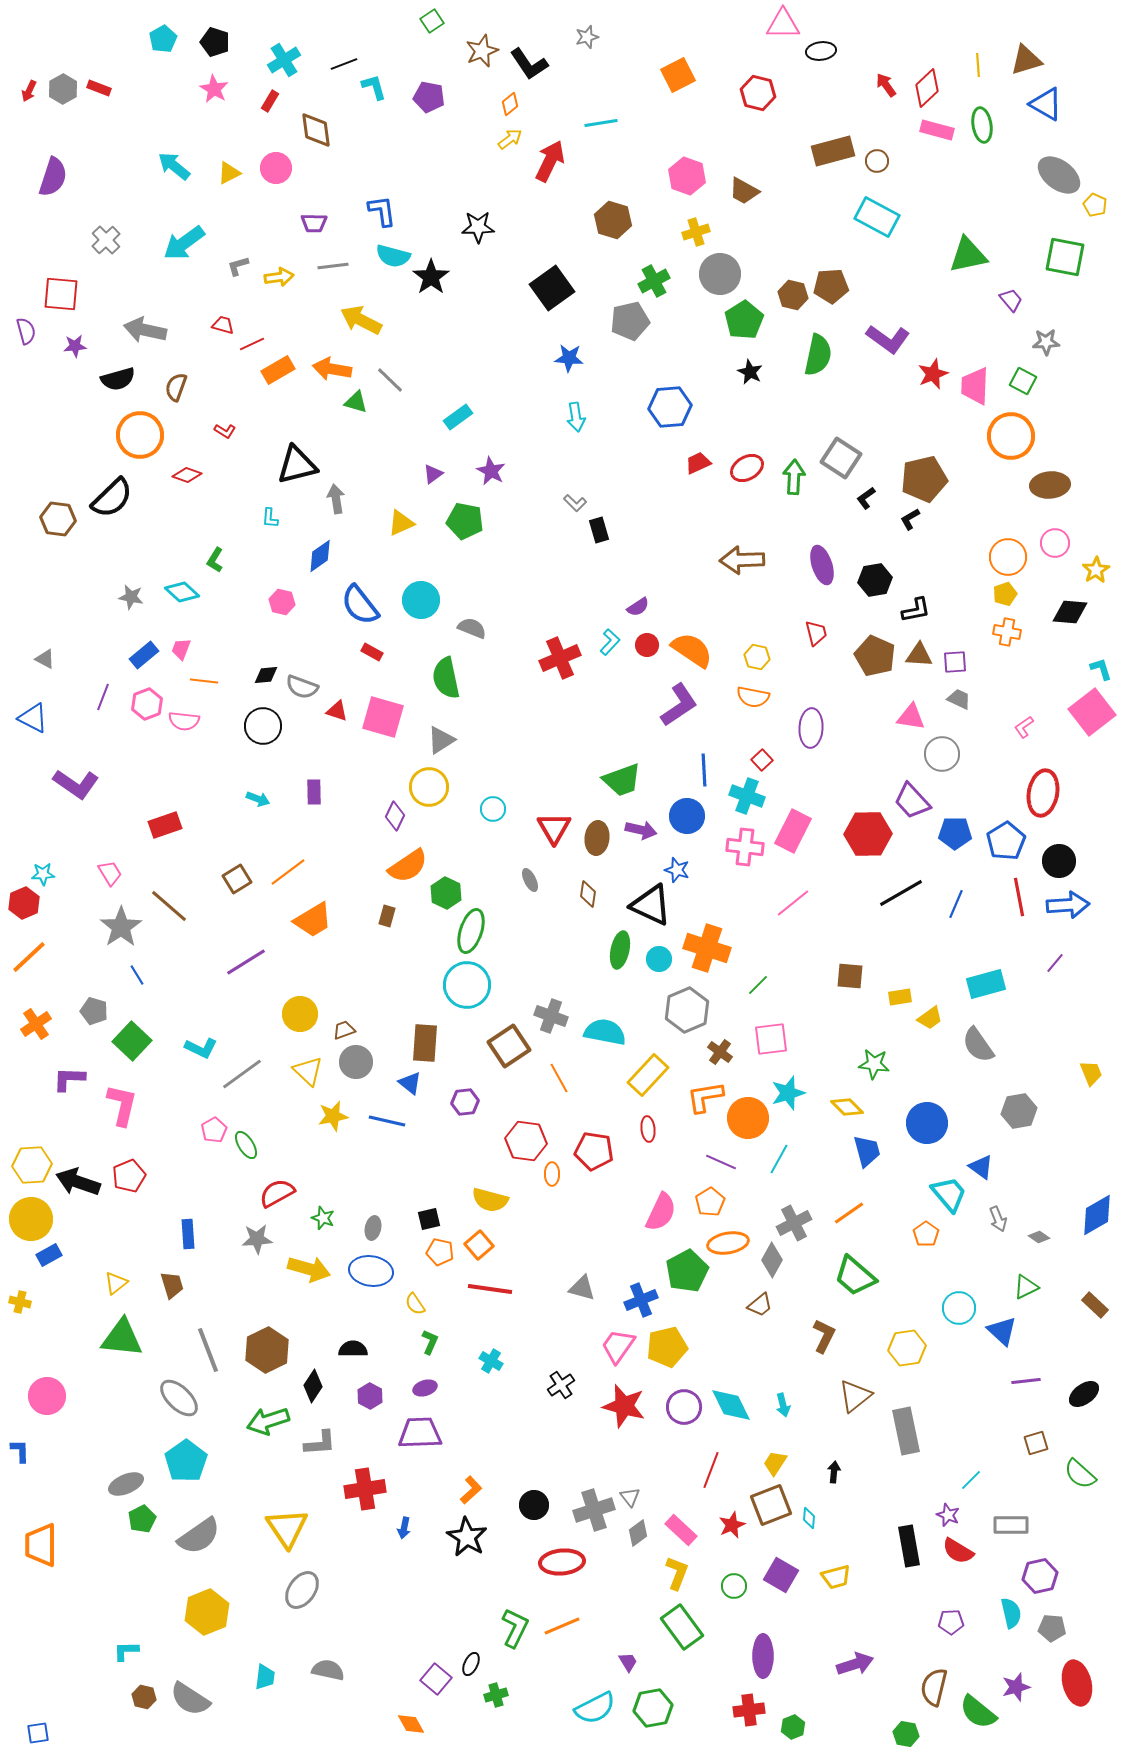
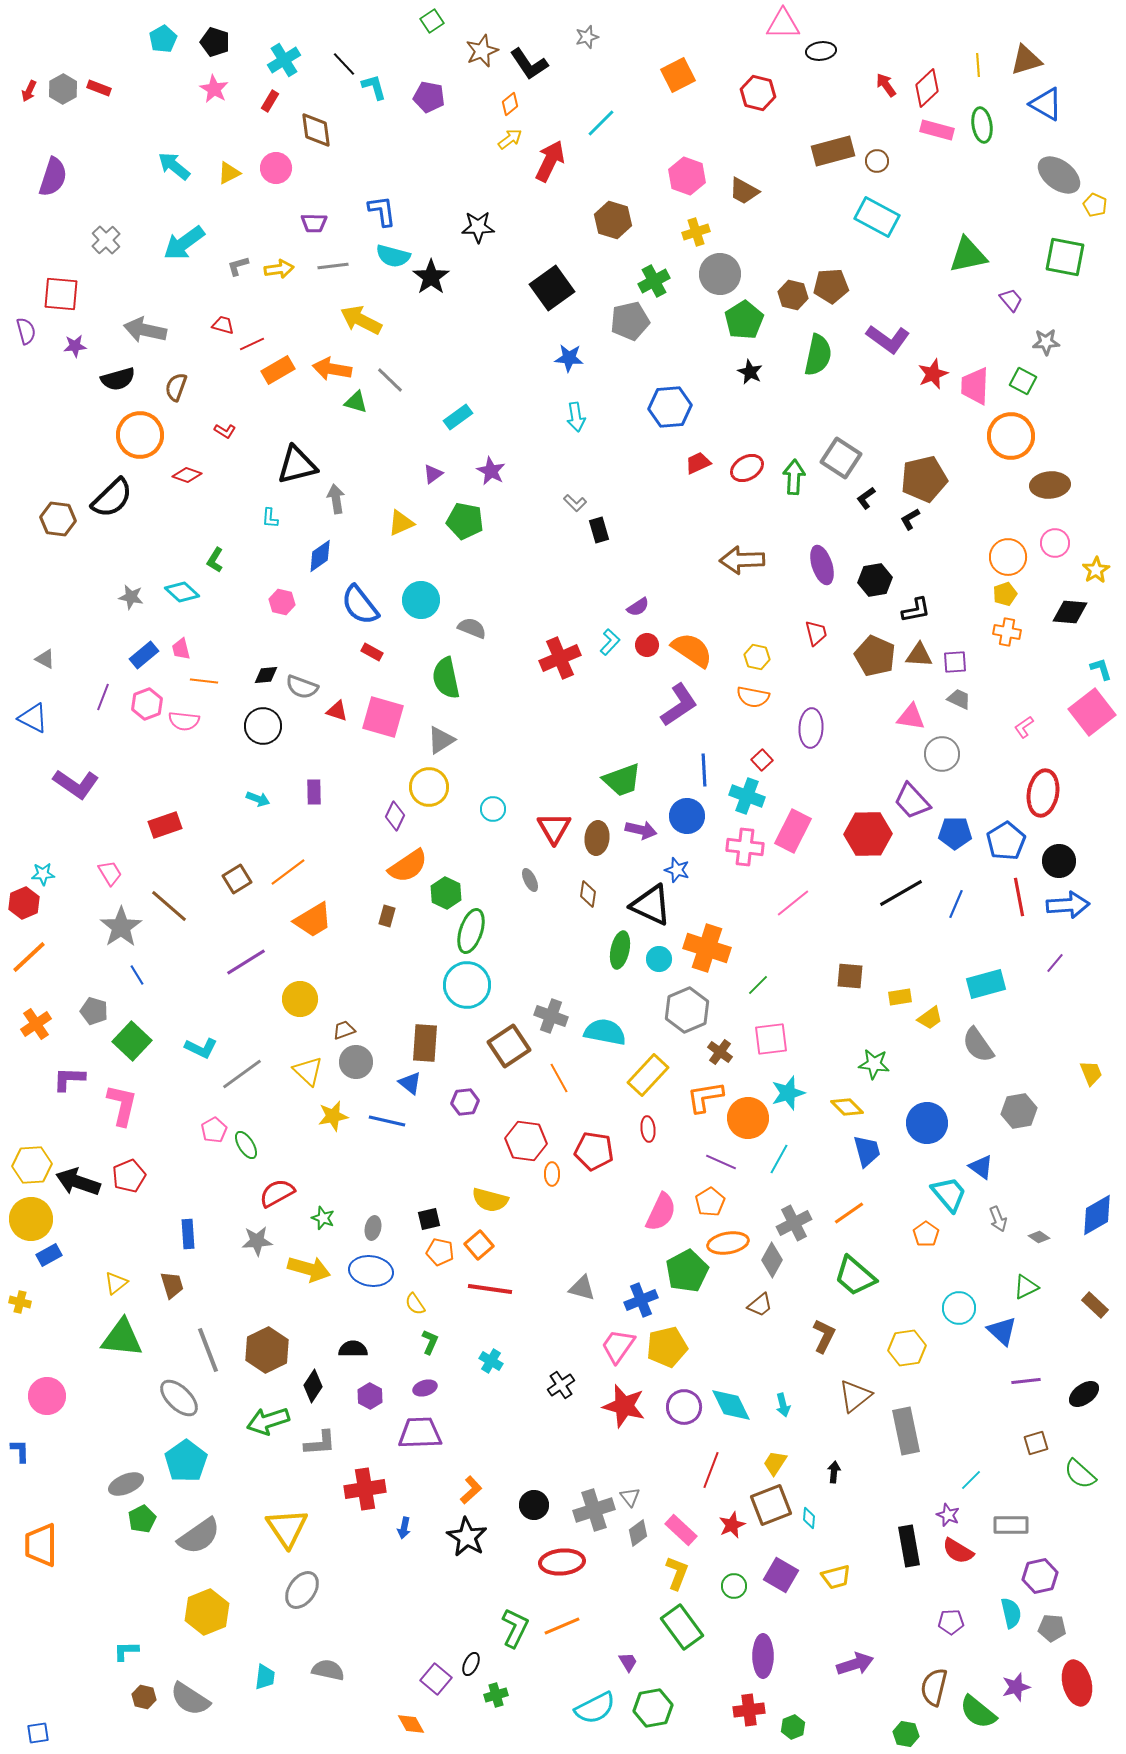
black line at (344, 64): rotated 68 degrees clockwise
cyan line at (601, 123): rotated 36 degrees counterclockwise
yellow arrow at (279, 277): moved 8 px up
pink trapezoid at (181, 649): rotated 35 degrees counterclockwise
yellow circle at (300, 1014): moved 15 px up
gray star at (257, 1239): moved 2 px down
